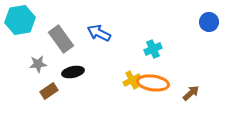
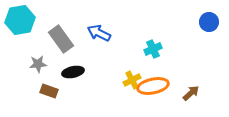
orange ellipse: moved 3 px down; rotated 20 degrees counterclockwise
brown rectangle: rotated 54 degrees clockwise
